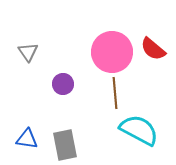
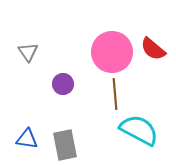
brown line: moved 1 px down
